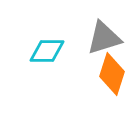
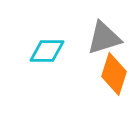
orange diamond: moved 2 px right
